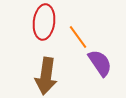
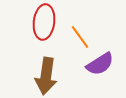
orange line: moved 2 px right
purple semicircle: moved 1 px down; rotated 92 degrees clockwise
